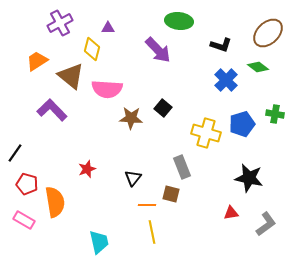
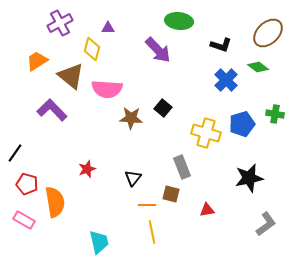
black star: rotated 24 degrees counterclockwise
red triangle: moved 24 px left, 3 px up
